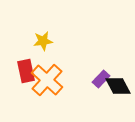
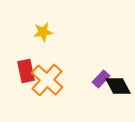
yellow star: moved 9 px up
